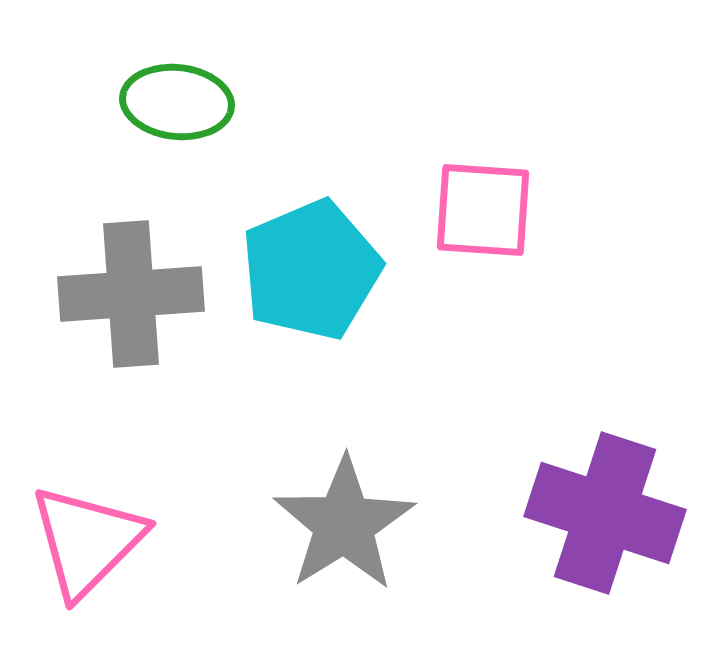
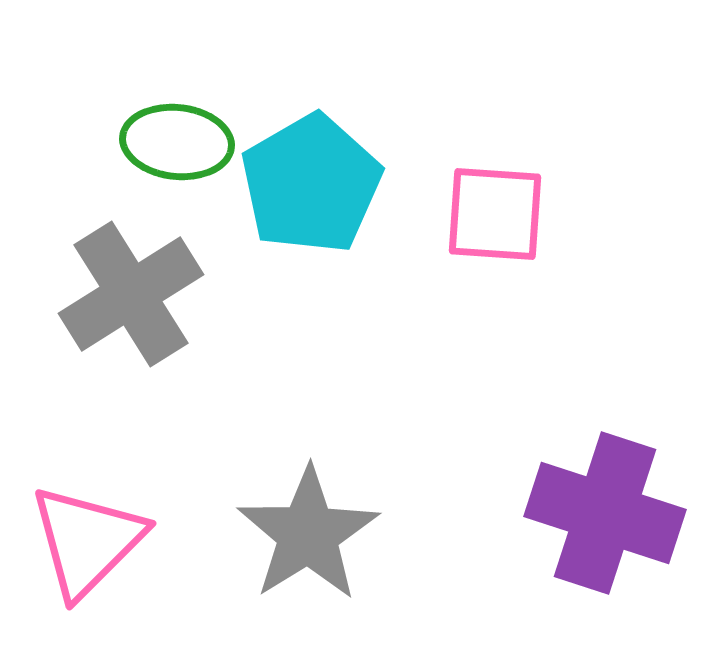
green ellipse: moved 40 px down
pink square: moved 12 px right, 4 px down
cyan pentagon: moved 86 px up; rotated 7 degrees counterclockwise
gray cross: rotated 28 degrees counterclockwise
gray star: moved 36 px left, 10 px down
